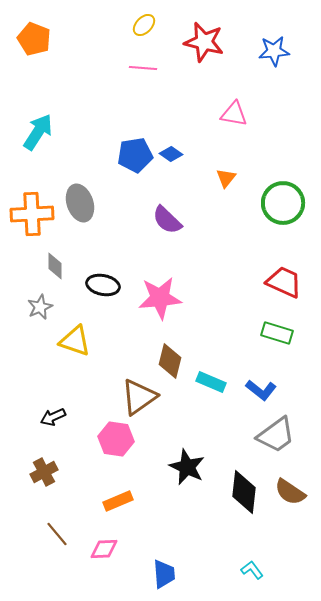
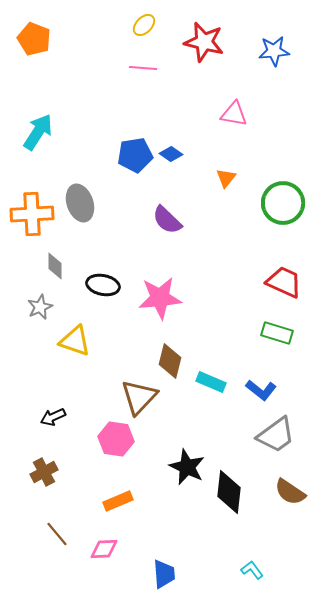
brown triangle: rotated 12 degrees counterclockwise
black diamond: moved 15 px left
